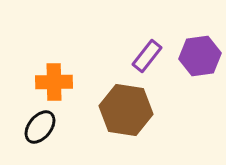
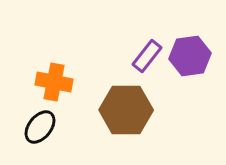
purple hexagon: moved 10 px left
orange cross: rotated 12 degrees clockwise
brown hexagon: rotated 9 degrees counterclockwise
